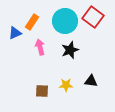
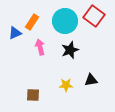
red square: moved 1 px right, 1 px up
black triangle: moved 1 px up; rotated 16 degrees counterclockwise
brown square: moved 9 px left, 4 px down
